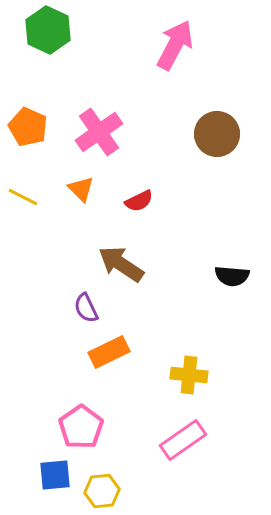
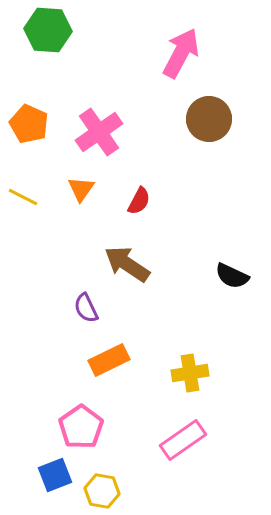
green hexagon: rotated 21 degrees counterclockwise
pink arrow: moved 6 px right, 8 px down
orange pentagon: moved 1 px right, 3 px up
brown circle: moved 8 px left, 15 px up
orange triangle: rotated 20 degrees clockwise
red semicircle: rotated 36 degrees counterclockwise
brown arrow: moved 6 px right
black semicircle: rotated 20 degrees clockwise
orange rectangle: moved 8 px down
yellow cross: moved 1 px right, 2 px up; rotated 15 degrees counterclockwise
blue square: rotated 16 degrees counterclockwise
yellow hexagon: rotated 16 degrees clockwise
